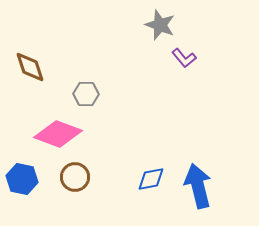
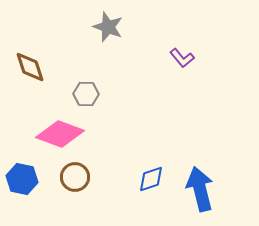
gray star: moved 52 px left, 2 px down
purple L-shape: moved 2 px left
pink diamond: moved 2 px right
blue diamond: rotated 8 degrees counterclockwise
blue arrow: moved 2 px right, 3 px down
